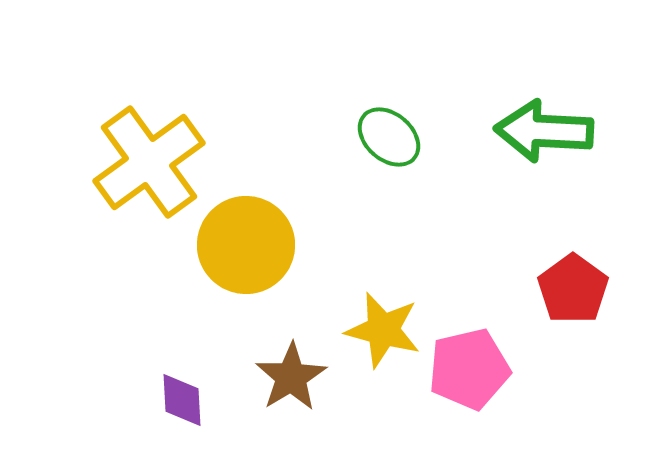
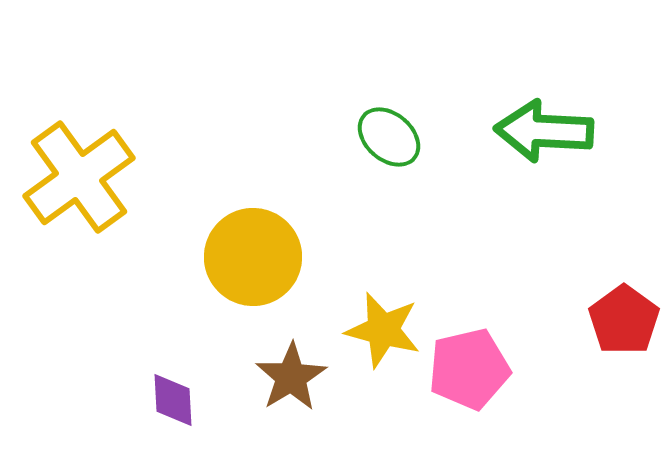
yellow cross: moved 70 px left, 15 px down
yellow circle: moved 7 px right, 12 px down
red pentagon: moved 51 px right, 31 px down
purple diamond: moved 9 px left
